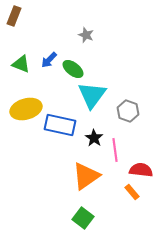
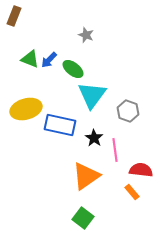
green triangle: moved 9 px right, 5 px up
